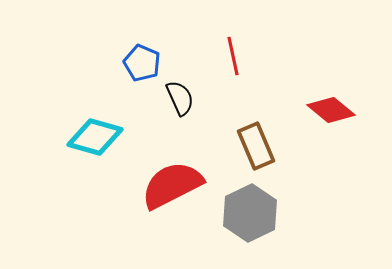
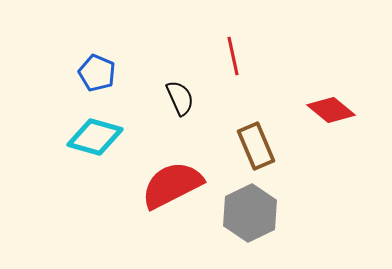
blue pentagon: moved 45 px left, 10 px down
